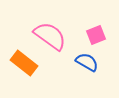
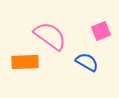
pink square: moved 5 px right, 4 px up
orange rectangle: moved 1 px right, 1 px up; rotated 40 degrees counterclockwise
